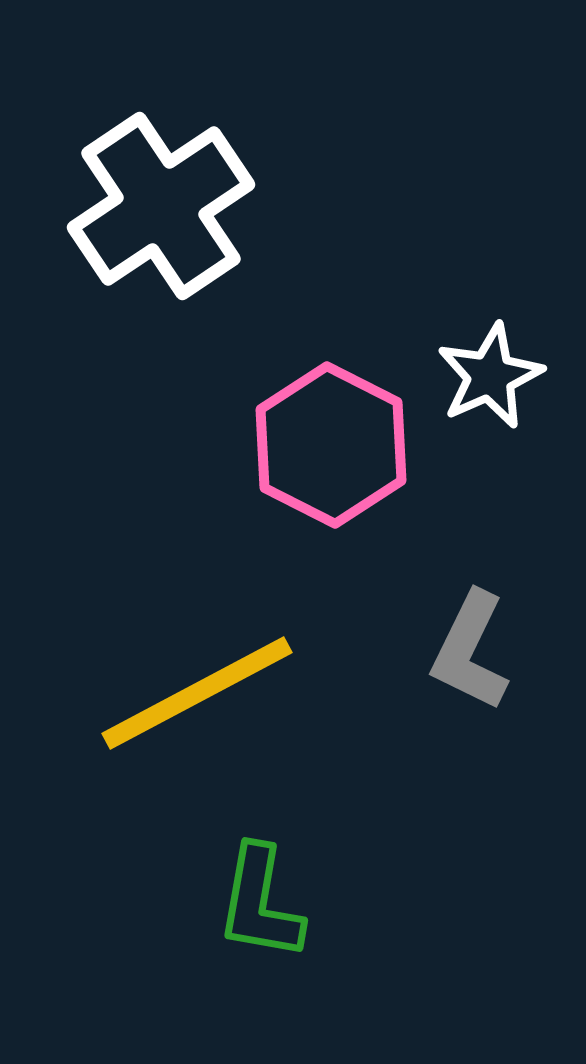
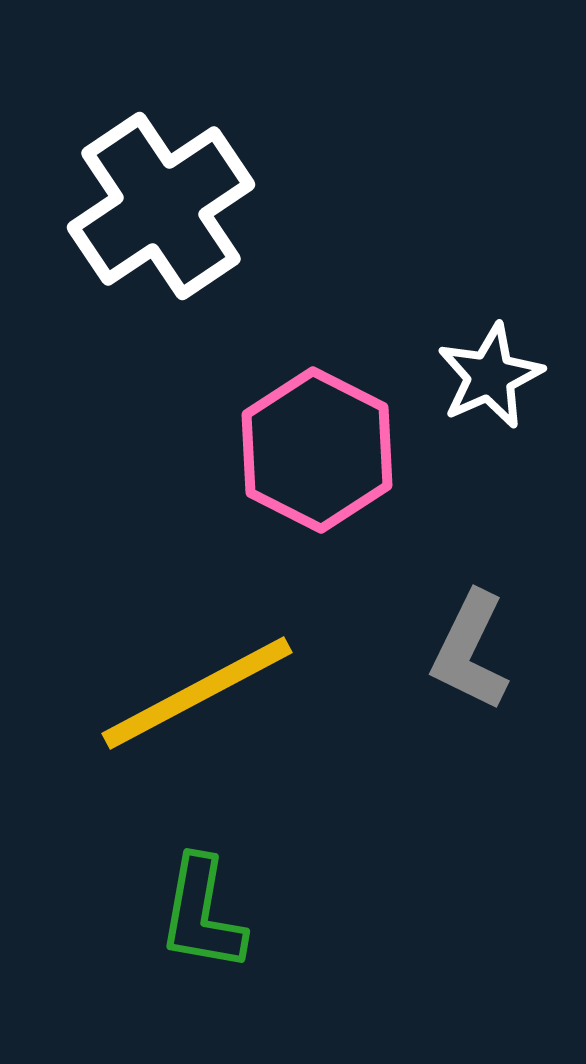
pink hexagon: moved 14 px left, 5 px down
green L-shape: moved 58 px left, 11 px down
